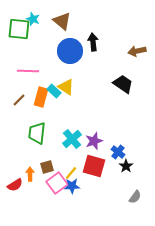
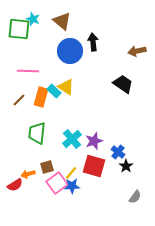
orange arrow: moved 2 px left; rotated 104 degrees counterclockwise
